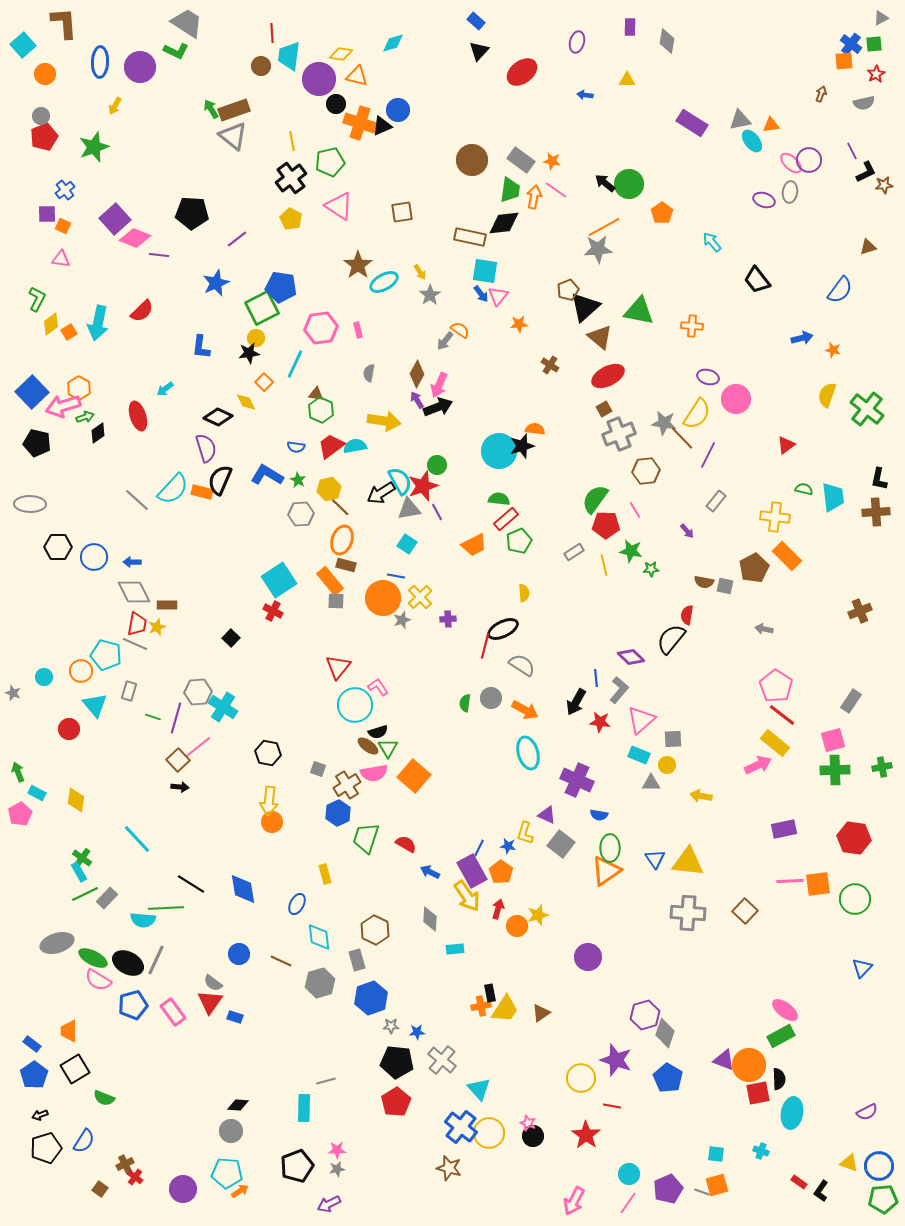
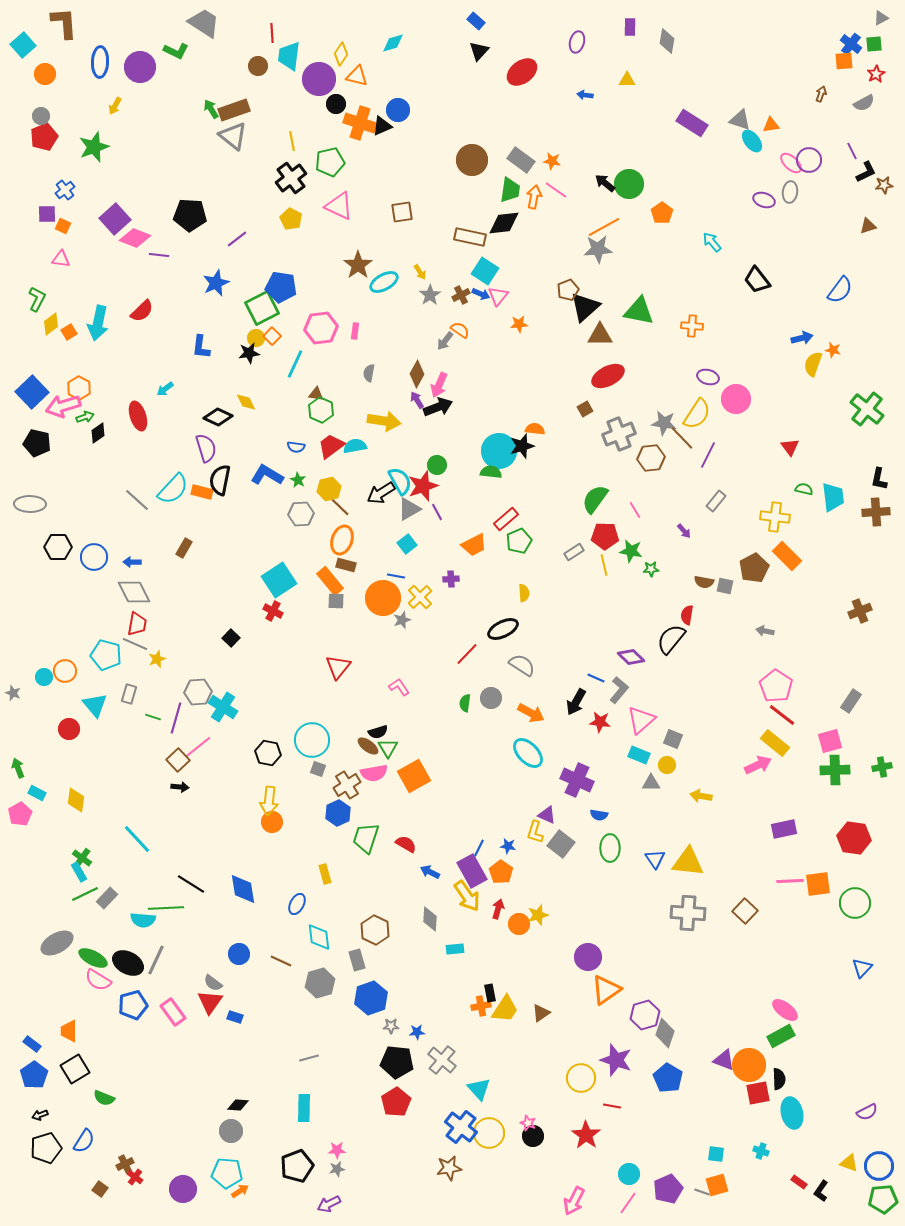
gray trapezoid at (187, 23): moved 17 px right
yellow diamond at (341, 54): rotated 65 degrees counterclockwise
brown circle at (261, 66): moved 3 px left
gray semicircle at (864, 103): rotated 15 degrees counterclockwise
gray triangle at (740, 120): rotated 30 degrees clockwise
pink triangle at (339, 206): rotated 8 degrees counterclockwise
black pentagon at (192, 213): moved 2 px left, 2 px down
brown triangle at (868, 247): moved 21 px up
cyan square at (485, 271): rotated 24 degrees clockwise
blue arrow at (481, 294): rotated 30 degrees counterclockwise
pink rectangle at (358, 330): moved 3 px left, 1 px down; rotated 21 degrees clockwise
brown triangle at (600, 337): moved 2 px up; rotated 40 degrees counterclockwise
brown cross at (550, 365): moved 89 px left, 70 px up; rotated 30 degrees clockwise
orange square at (264, 382): moved 8 px right, 46 px up
yellow semicircle at (827, 395): moved 14 px left, 31 px up
brown square at (604, 409): moved 19 px left
red triangle at (786, 445): moved 4 px right, 2 px down; rotated 30 degrees counterclockwise
brown hexagon at (646, 471): moved 5 px right, 13 px up
black semicircle at (220, 480): rotated 12 degrees counterclockwise
green semicircle at (499, 499): moved 8 px left, 27 px up
gray triangle at (409, 509): rotated 20 degrees counterclockwise
red pentagon at (606, 525): moved 1 px left, 11 px down
purple arrow at (687, 531): moved 3 px left
cyan square at (407, 544): rotated 18 degrees clockwise
brown rectangle at (167, 605): moved 17 px right, 57 px up; rotated 60 degrees counterclockwise
purple cross at (448, 619): moved 3 px right, 40 px up
yellow star at (157, 627): moved 32 px down
gray arrow at (764, 629): moved 1 px right, 2 px down
red line at (485, 646): moved 18 px left, 8 px down; rotated 30 degrees clockwise
orange circle at (81, 671): moved 16 px left
blue line at (596, 678): rotated 60 degrees counterclockwise
pink L-shape at (378, 687): moved 21 px right
gray rectangle at (129, 691): moved 3 px down
cyan circle at (355, 705): moved 43 px left, 35 px down
orange arrow at (525, 710): moved 6 px right, 3 px down
gray square at (673, 739): rotated 24 degrees clockwise
pink square at (833, 740): moved 3 px left, 1 px down
cyan ellipse at (528, 753): rotated 28 degrees counterclockwise
green arrow at (18, 772): moved 4 px up
orange square at (414, 776): rotated 20 degrees clockwise
yellow L-shape at (525, 833): moved 10 px right, 1 px up
orange triangle at (606, 871): moved 119 px down
green circle at (855, 899): moved 4 px down
orange circle at (517, 926): moved 2 px right, 2 px up
gray ellipse at (57, 943): rotated 12 degrees counterclockwise
gray line at (326, 1081): moved 17 px left, 23 px up
cyan ellipse at (792, 1113): rotated 24 degrees counterclockwise
brown star at (449, 1168): rotated 25 degrees counterclockwise
